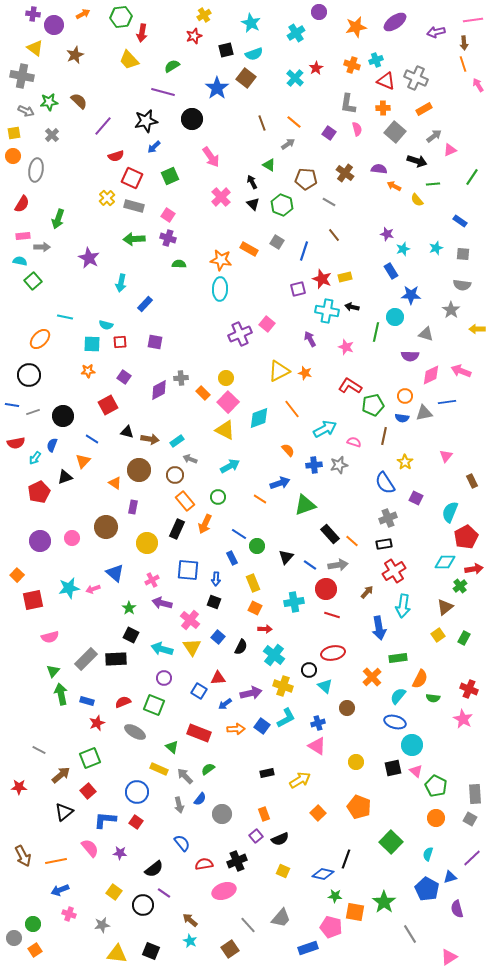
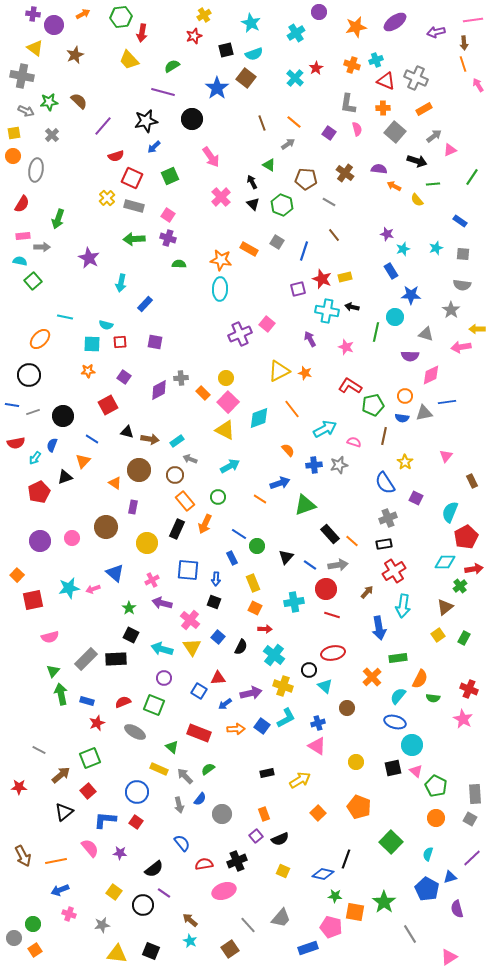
pink arrow at (461, 371): moved 24 px up; rotated 30 degrees counterclockwise
